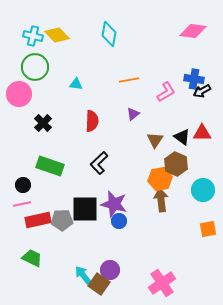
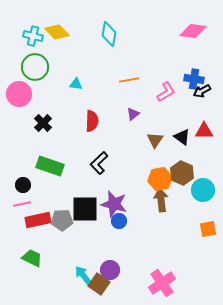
yellow diamond: moved 3 px up
red triangle: moved 2 px right, 2 px up
brown hexagon: moved 6 px right, 9 px down
